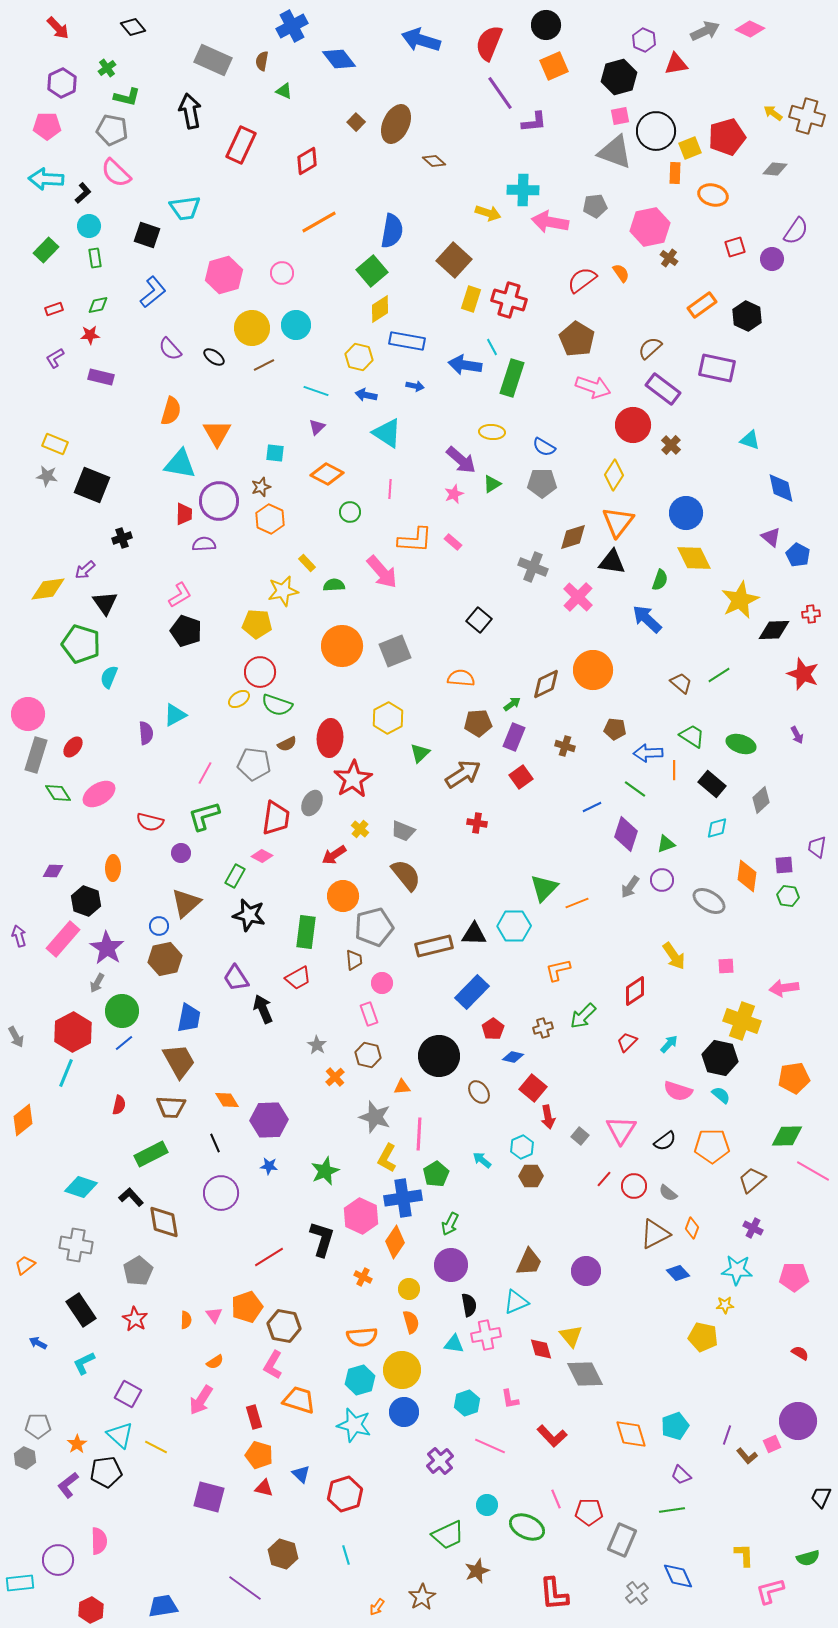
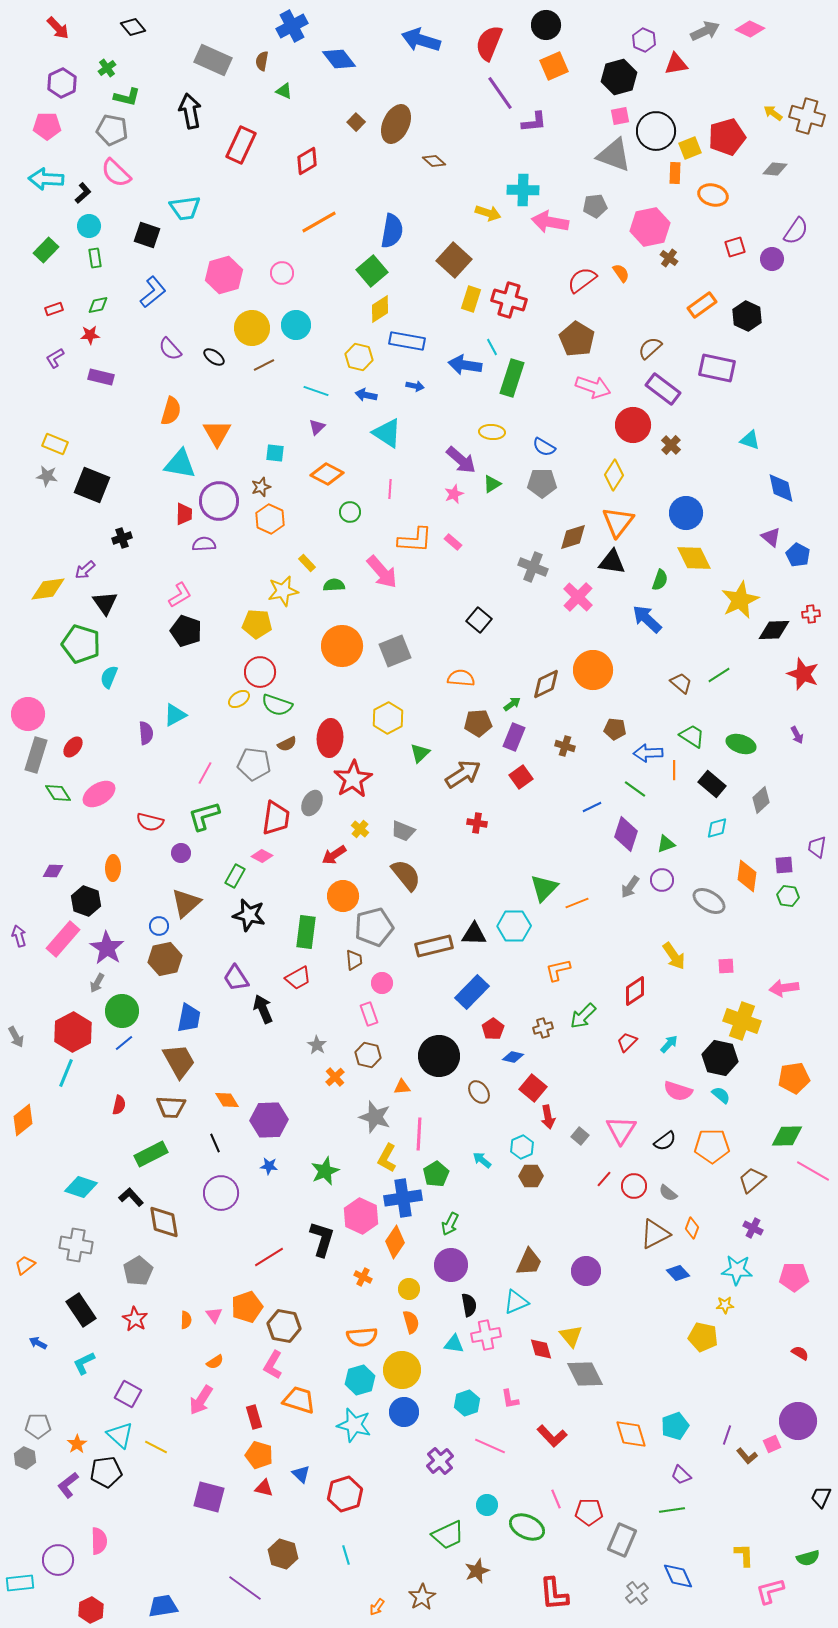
gray triangle at (615, 152): moved 1 px left, 3 px down
